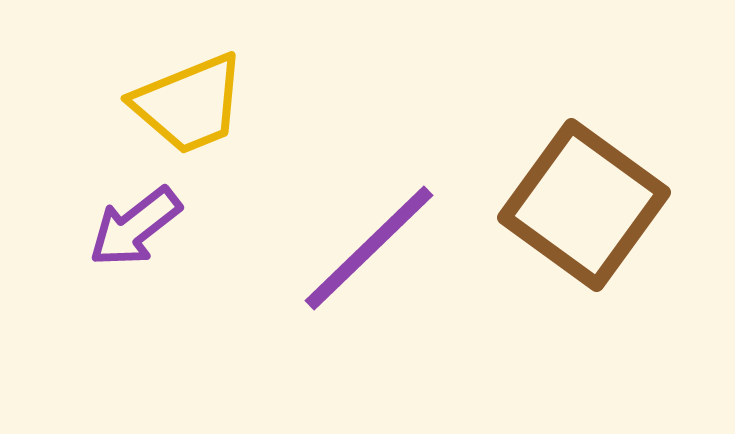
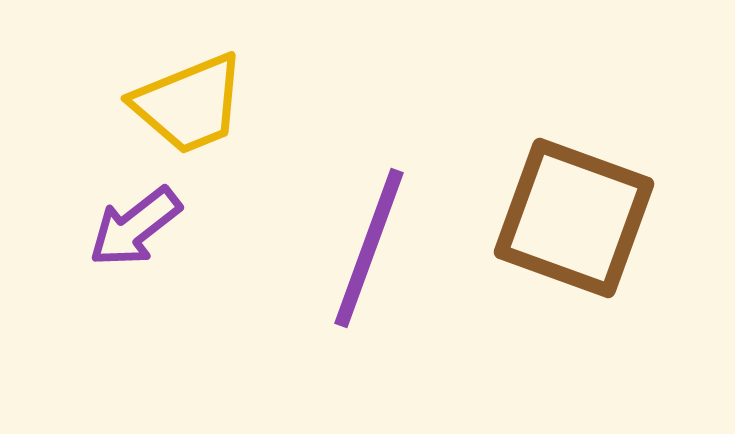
brown square: moved 10 px left, 13 px down; rotated 16 degrees counterclockwise
purple line: rotated 26 degrees counterclockwise
